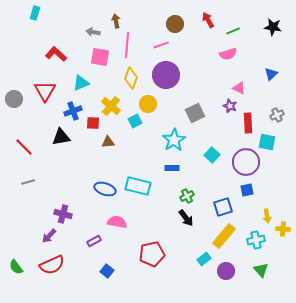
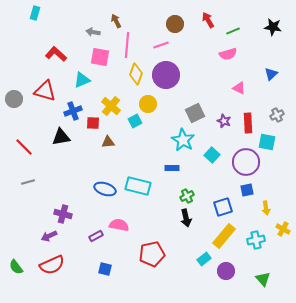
brown arrow at (116, 21): rotated 16 degrees counterclockwise
yellow diamond at (131, 78): moved 5 px right, 4 px up
cyan triangle at (81, 83): moved 1 px right, 3 px up
red triangle at (45, 91): rotated 45 degrees counterclockwise
purple star at (230, 106): moved 6 px left, 15 px down
cyan star at (174, 140): moved 9 px right; rotated 10 degrees counterclockwise
yellow arrow at (267, 216): moved 1 px left, 8 px up
black arrow at (186, 218): rotated 24 degrees clockwise
pink semicircle at (117, 222): moved 2 px right, 3 px down
yellow cross at (283, 229): rotated 24 degrees clockwise
purple arrow at (49, 236): rotated 21 degrees clockwise
purple rectangle at (94, 241): moved 2 px right, 5 px up
green triangle at (261, 270): moved 2 px right, 9 px down
blue square at (107, 271): moved 2 px left, 2 px up; rotated 24 degrees counterclockwise
